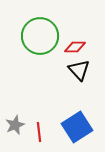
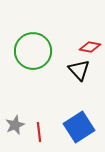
green circle: moved 7 px left, 15 px down
red diamond: moved 15 px right; rotated 10 degrees clockwise
blue square: moved 2 px right
